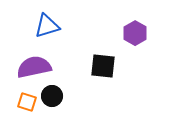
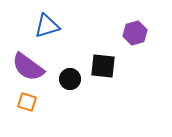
purple hexagon: rotated 15 degrees clockwise
purple semicircle: moved 6 px left; rotated 132 degrees counterclockwise
black circle: moved 18 px right, 17 px up
